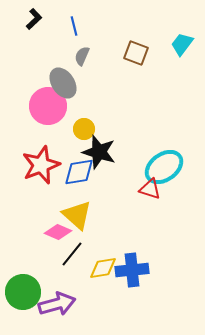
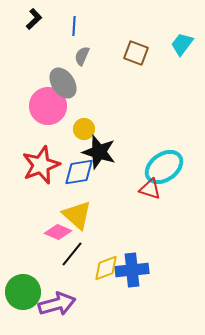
blue line: rotated 18 degrees clockwise
yellow diamond: moved 3 px right; rotated 12 degrees counterclockwise
